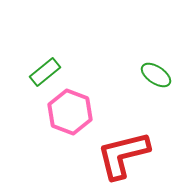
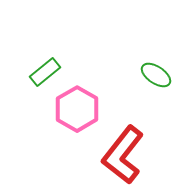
pink hexagon: moved 7 px right, 3 px up; rotated 9 degrees clockwise
red L-shape: rotated 38 degrees counterclockwise
